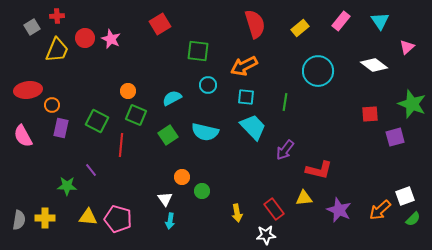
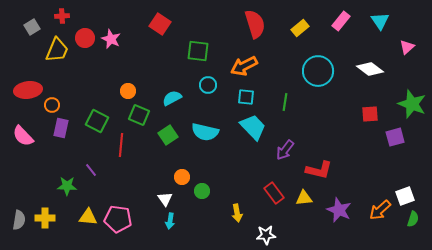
red cross at (57, 16): moved 5 px right
red square at (160, 24): rotated 25 degrees counterclockwise
white diamond at (374, 65): moved 4 px left, 4 px down
green square at (136, 115): moved 3 px right
pink semicircle at (23, 136): rotated 15 degrees counterclockwise
red rectangle at (274, 209): moved 16 px up
pink pentagon at (118, 219): rotated 8 degrees counterclockwise
green semicircle at (413, 219): rotated 28 degrees counterclockwise
